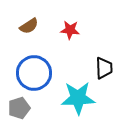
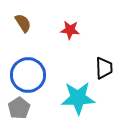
brown semicircle: moved 6 px left, 3 px up; rotated 90 degrees counterclockwise
blue circle: moved 6 px left, 2 px down
gray pentagon: rotated 15 degrees counterclockwise
